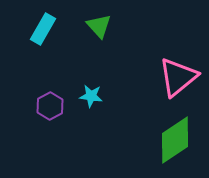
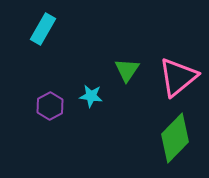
green triangle: moved 28 px right, 44 px down; rotated 16 degrees clockwise
green diamond: moved 2 px up; rotated 12 degrees counterclockwise
